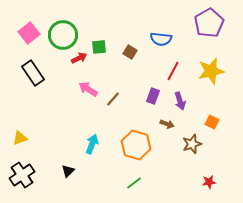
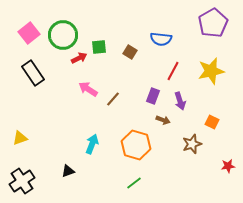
purple pentagon: moved 4 px right
brown arrow: moved 4 px left, 4 px up
black triangle: rotated 24 degrees clockwise
black cross: moved 6 px down
red star: moved 19 px right, 16 px up
